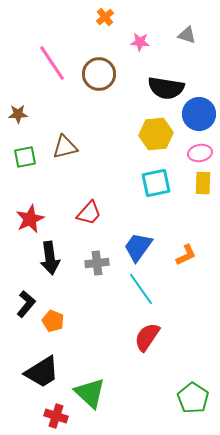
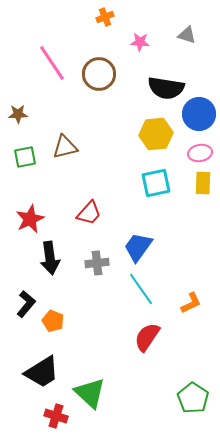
orange cross: rotated 18 degrees clockwise
orange L-shape: moved 5 px right, 48 px down
